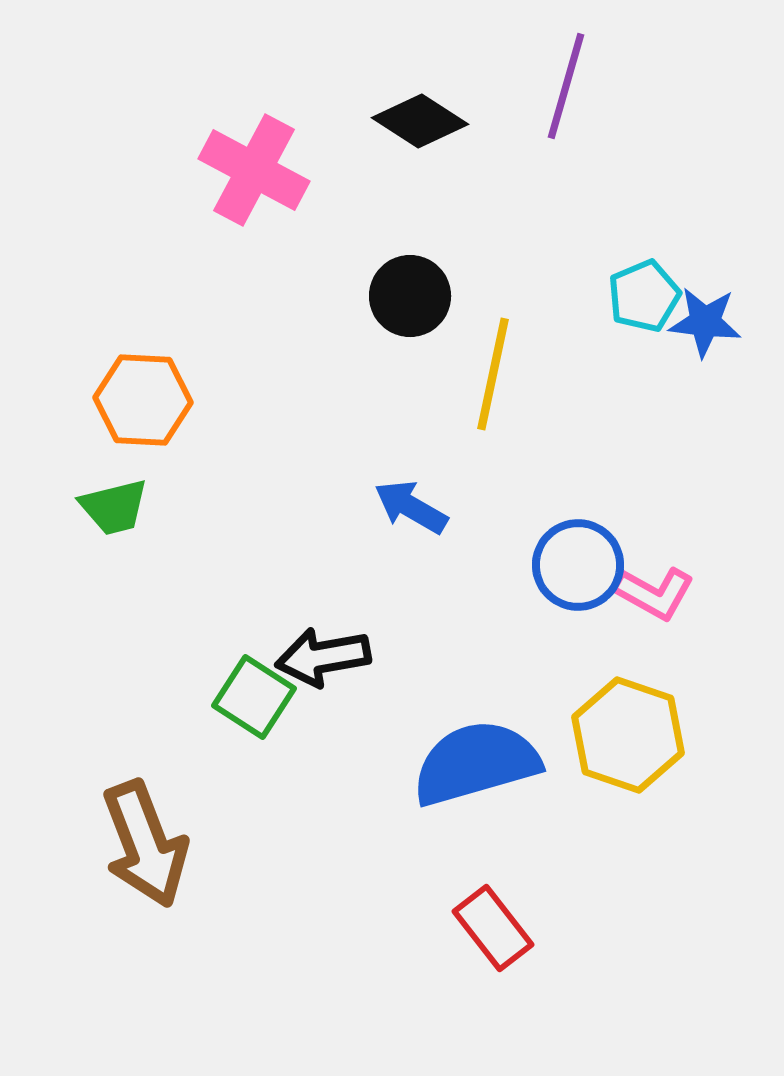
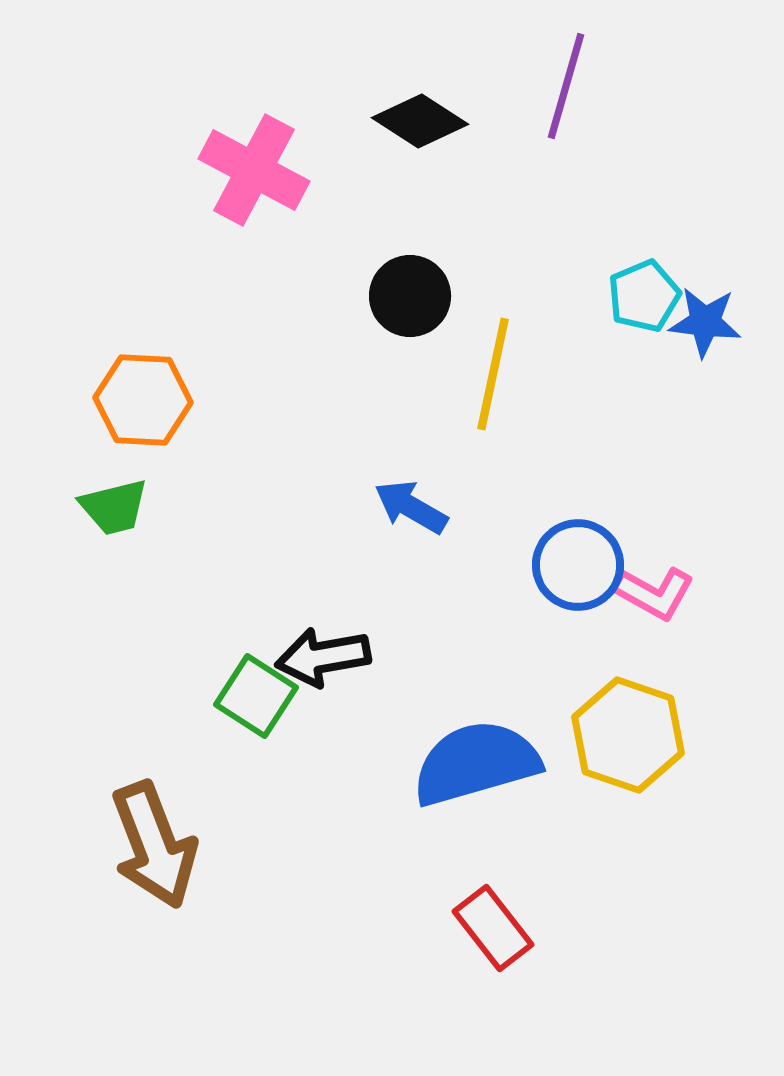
green square: moved 2 px right, 1 px up
brown arrow: moved 9 px right, 1 px down
